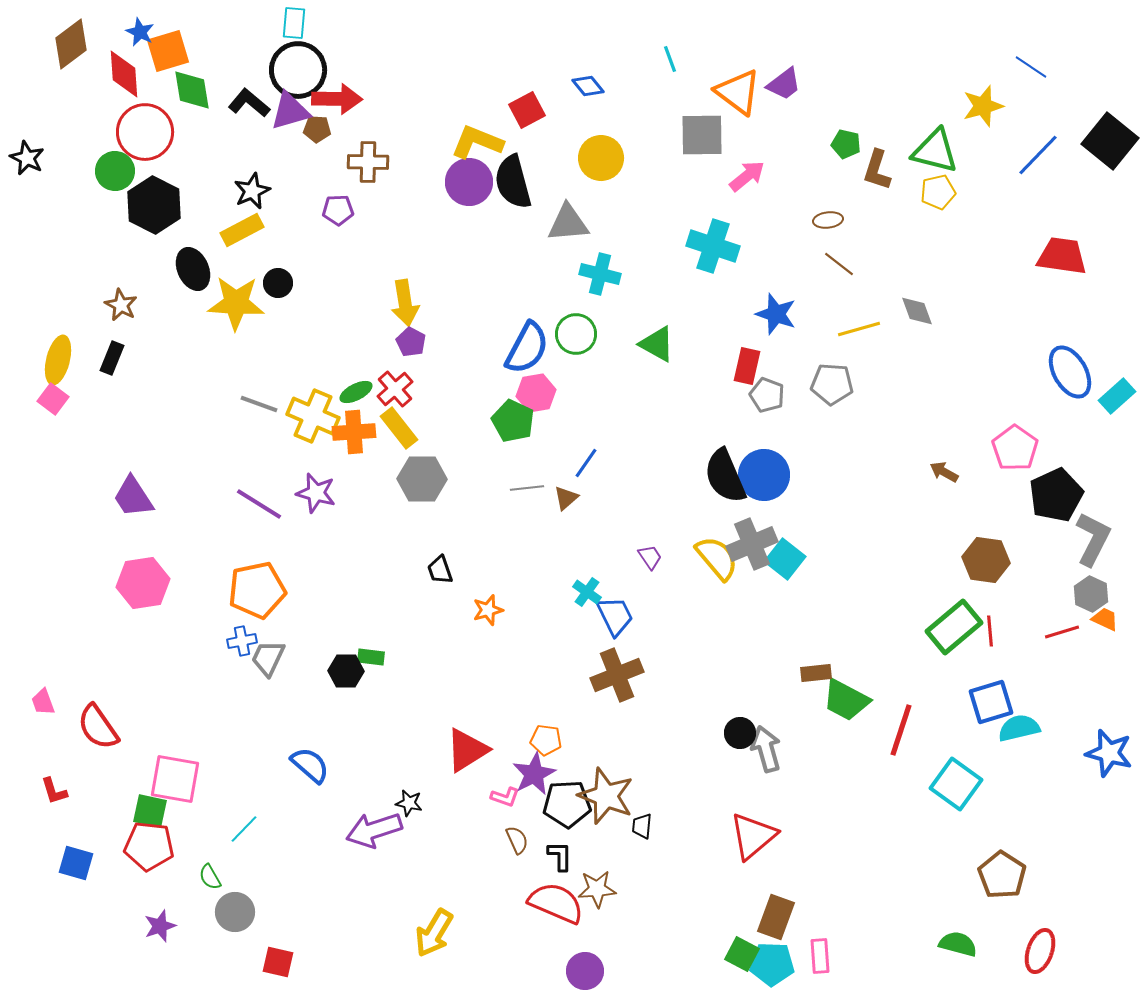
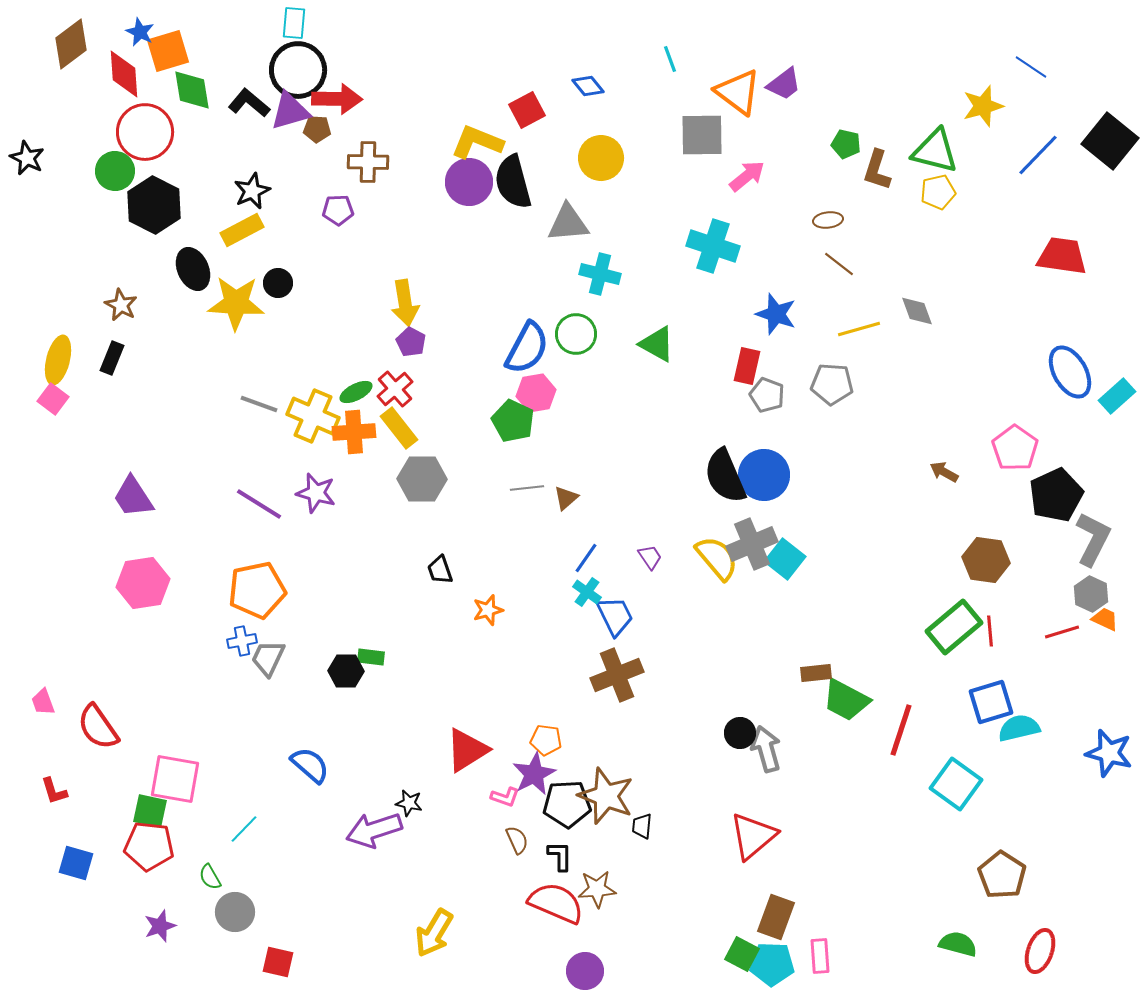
blue line at (586, 463): moved 95 px down
